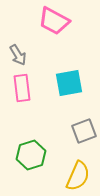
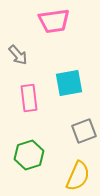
pink trapezoid: rotated 36 degrees counterclockwise
gray arrow: rotated 10 degrees counterclockwise
pink rectangle: moved 7 px right, 10 px down
green hexagon: moved 2 px left
